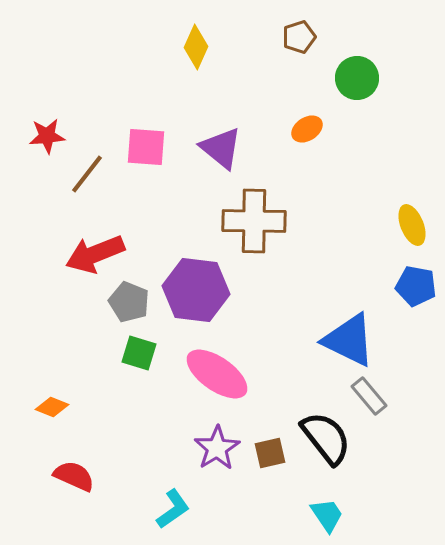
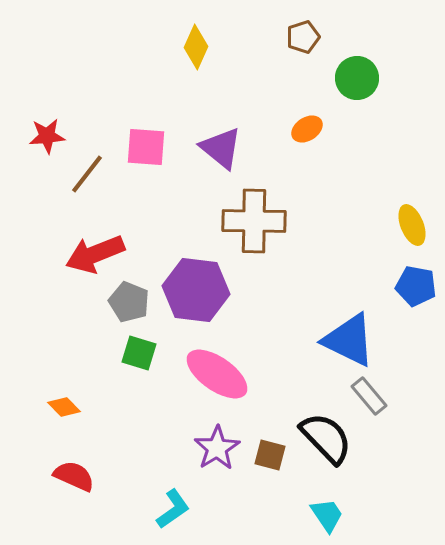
brown pentagon: moved 4 px right
orange diamond: moved 12 px right; rotated 24 degrees clockwise
black semicircle: rotated 6 degrees counterclockwise
brown square: moved 2 px down; rotated 28 degrees clockwise
